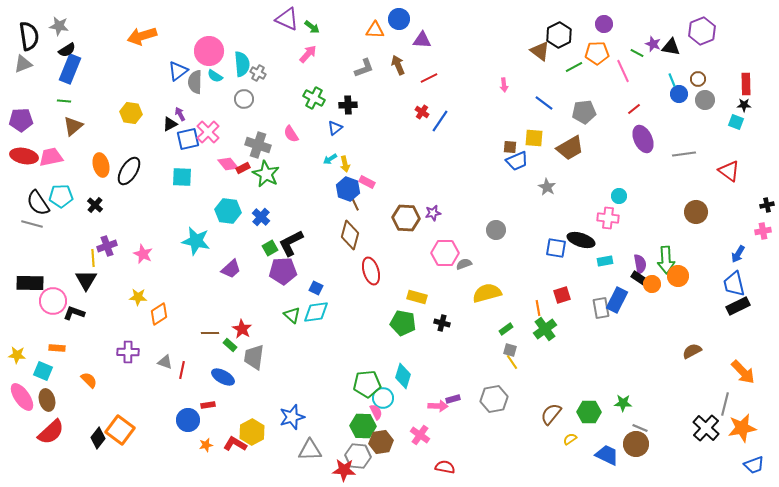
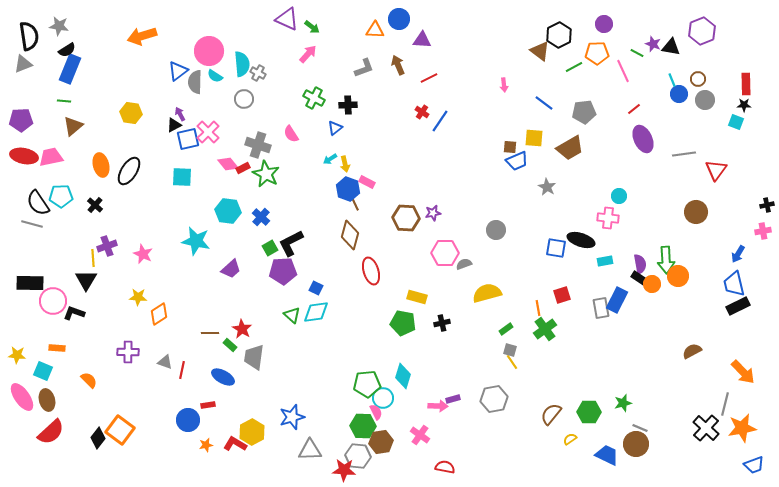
black triangle at (170, 124): moved 4 px right, 1 px down
red triangle at (729, 171): moved 13 px left, 1 px up; rotated 30 degrees clockwise
black cross at (442, 323): rotated 28 degrees counterclockwise
green star at (623, 403): rotated 18 degrees counterclockwise
